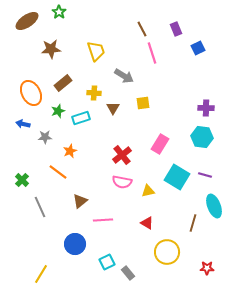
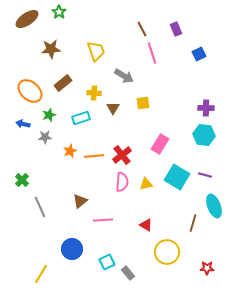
brown ellipse at (27, 21): moved 2 px up
blue square at (198, 48): moved 1 px right, 6 px down
orange ellipse at (31, 93): moved 1 px left, 2 px up; rotated 20 degrees counterclockwise
green star at (58, 111): moved 9 px left, 4 px down
cyan hexagon at (202, 137): moved 2 px right, 2 px up
orange line at (58, 172): moved 36 px right, 16 px up; rotated 42 degrees counterclockwise
pink semicircle at (122, 182): rotated 96 degrees counterclockwise
yellow triangle at (148, 191): moved 2 px left, 7 px up
red triangle at (147, 223): moved 1 px left, 2 px down
blue circle at (75, 244): moved 3 px left, 5 px down
